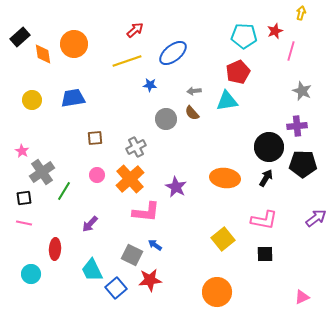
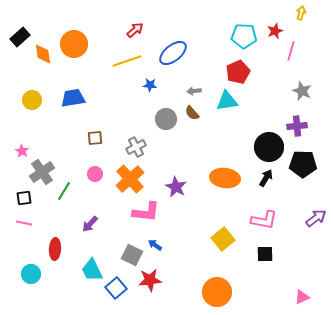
pink circle at (97, 175): moved 2 px left, 1 px up
